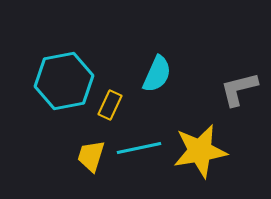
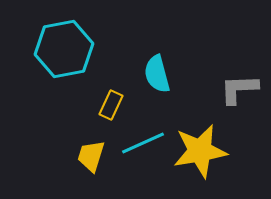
cyan semicircle: rotated 141 degrees clockwise
cyan hexagon: moved 32 px up
gray L-shape: rotated 12 degrees clockwise
yellow rectangle: moved 1 px right
cyan line: moved 4 px right, 5 px up; rotated 12 degrees counterclockwise
